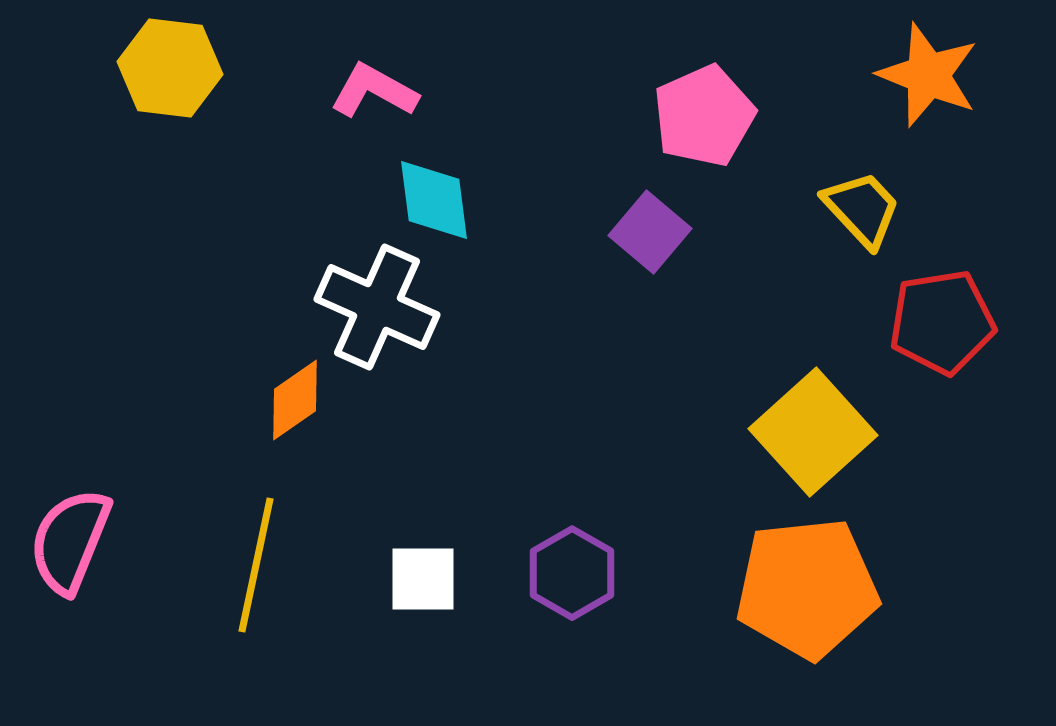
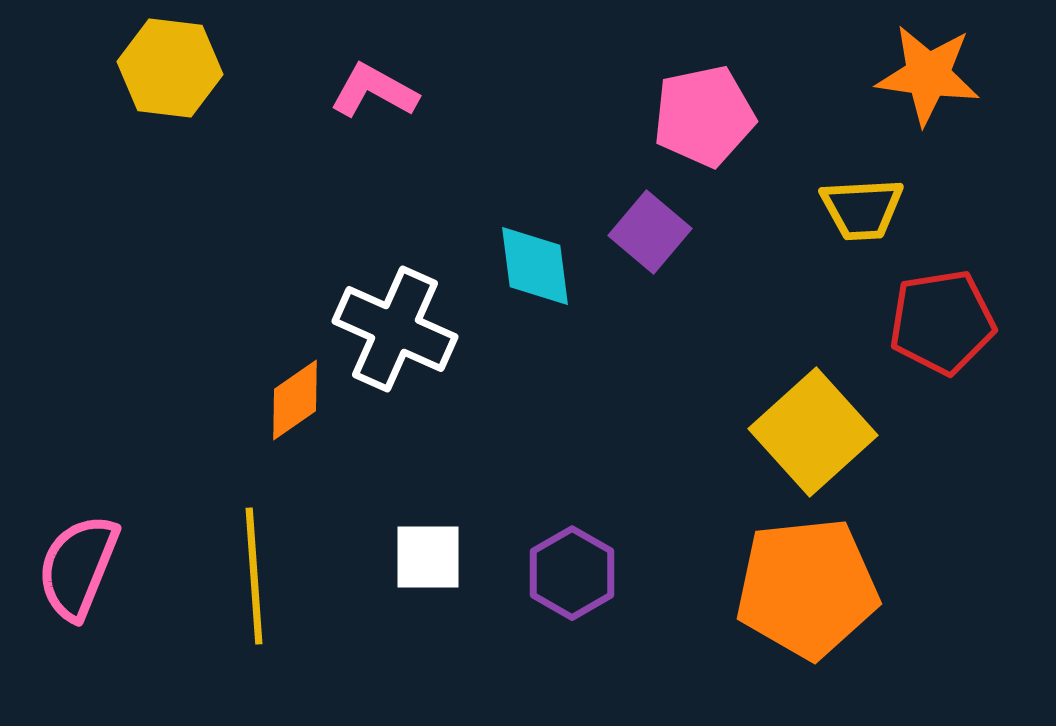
orange star: rotated 14 degrees counterclockwise
pink pentagon: rotated 12 degrees clockwise
cyan diamond: moved 101 px right, 66 px down
yellow trapezoid: rotated 130 degrees clockwise
white cross: moved 18 px right, 22 px down
pink semicircle: moved 8 px right, 26 px down
yellow line: moved 2 px left, 11 px down; rotated 16 degrees counterclockwise
white square: moved 5 px right, 22 px up
